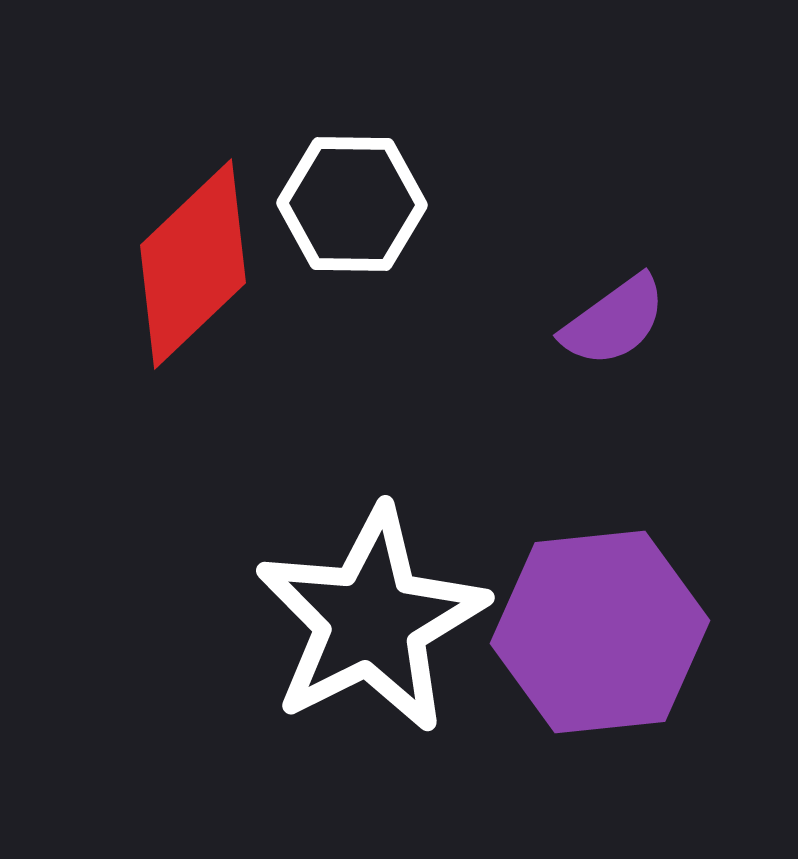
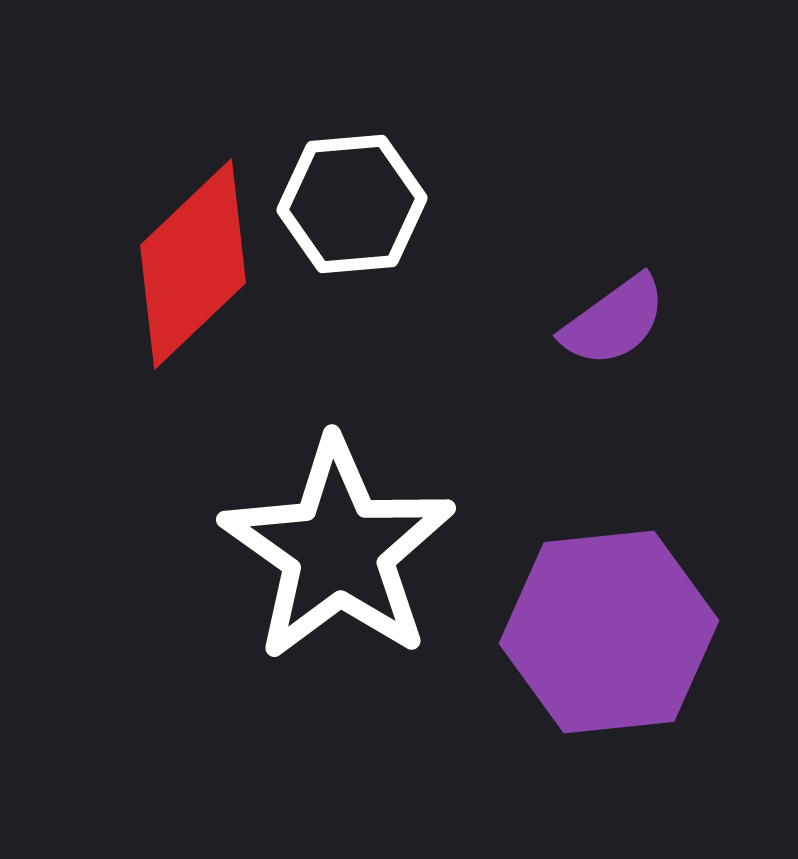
white hexagon: rotated 6 degrees counterclockwise
white star: moved 33 px left, 70 px up; rotated 10 degrees counterclockwise
purple hexagon: moved 9 px right
